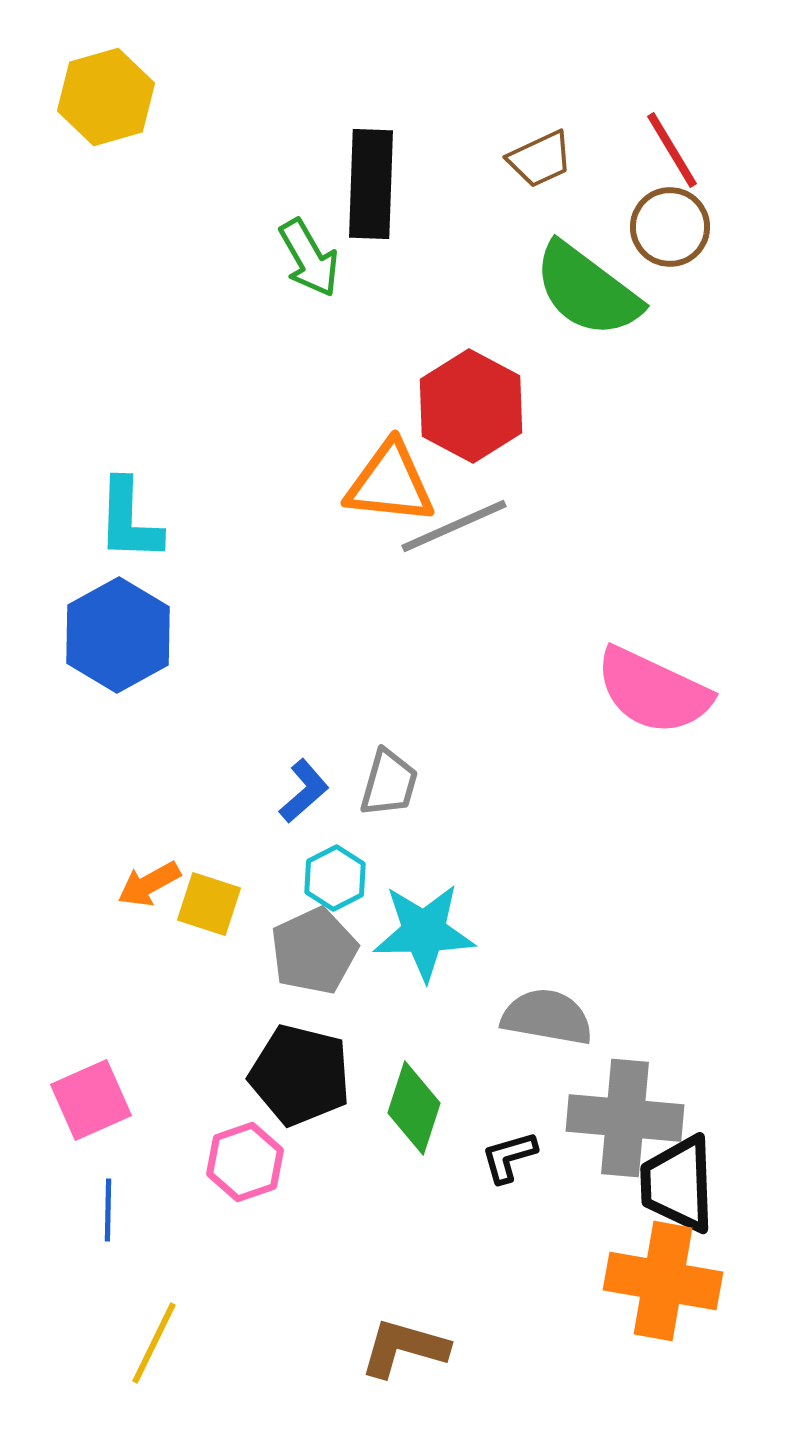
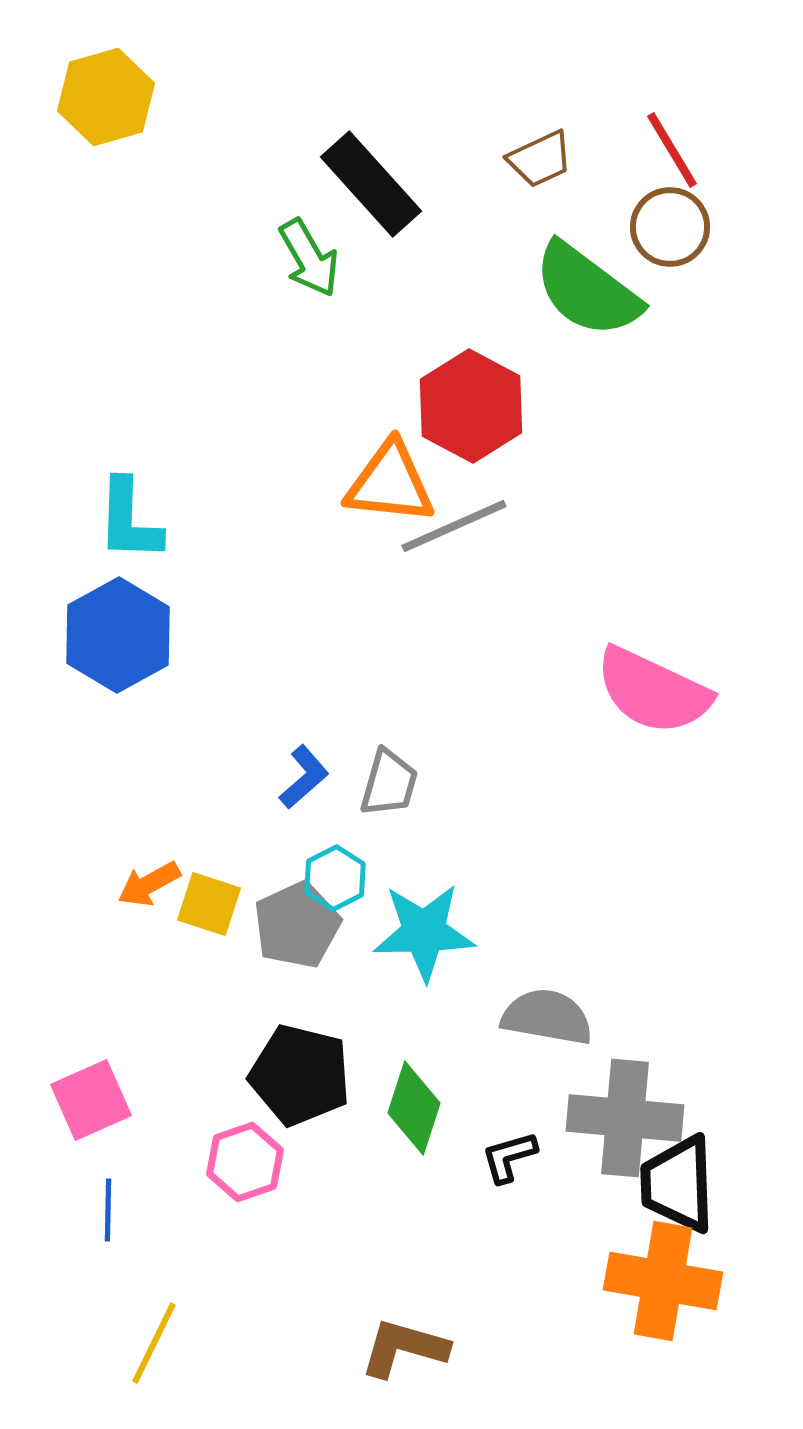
black rectangle: rotated 44 degrees counterclockwise
blue L-shape: moved 14 px up
gray pentagon: moved 17 px left, 26 px up
